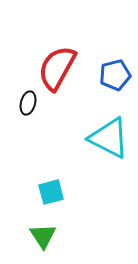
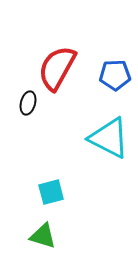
blue pentagon: rotated 12 degrees clockwise
green triangle: rotated 40 degrees counterclockwise
